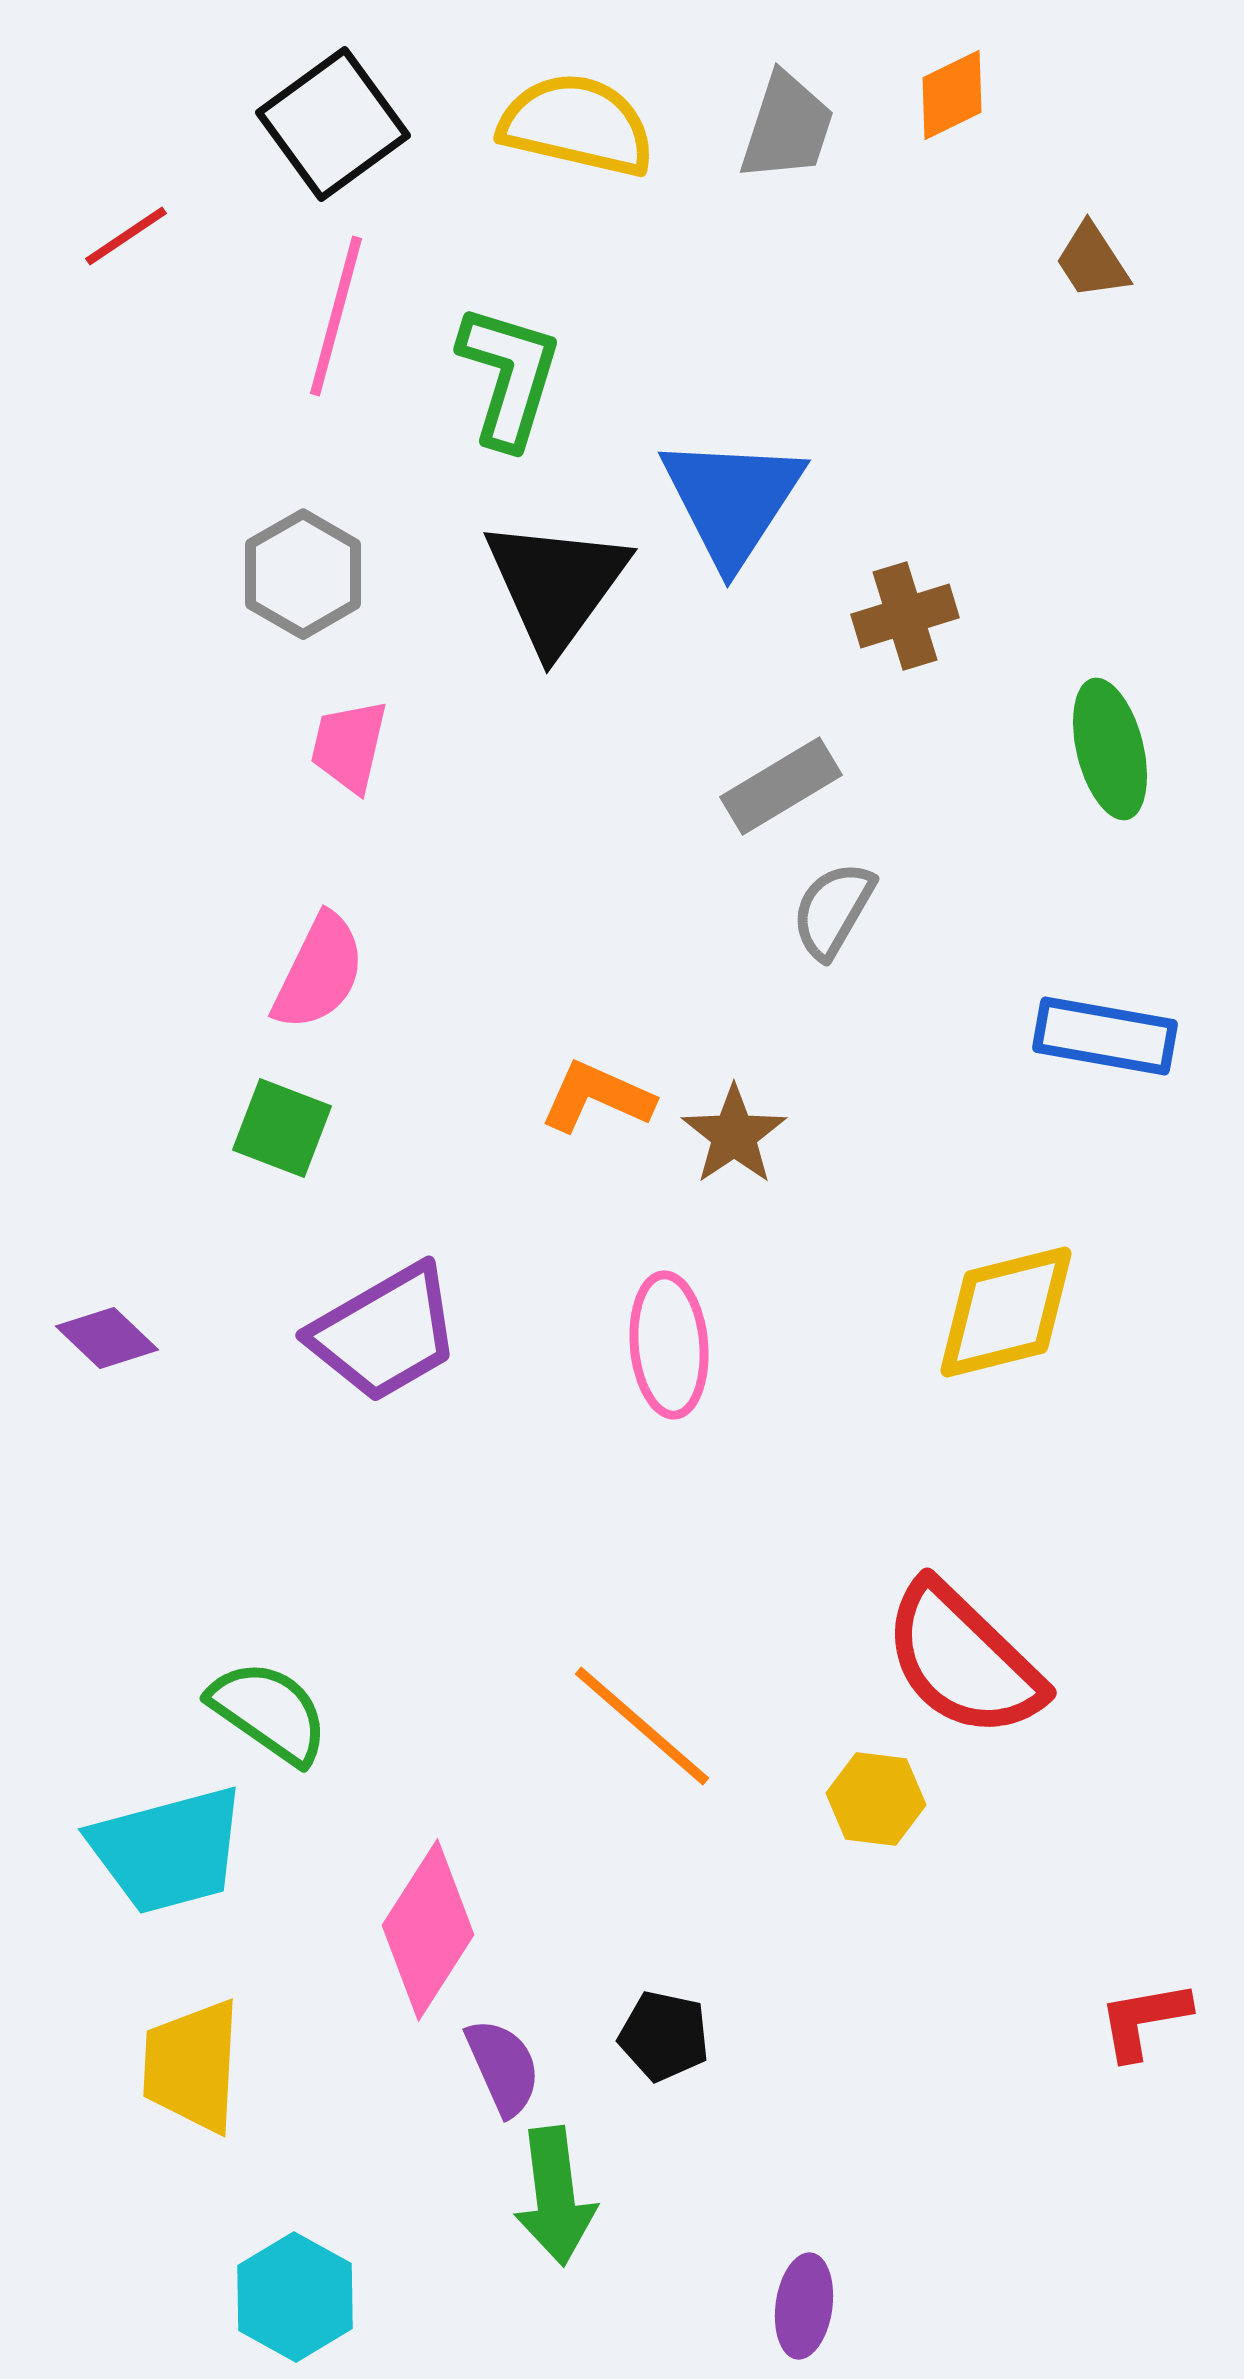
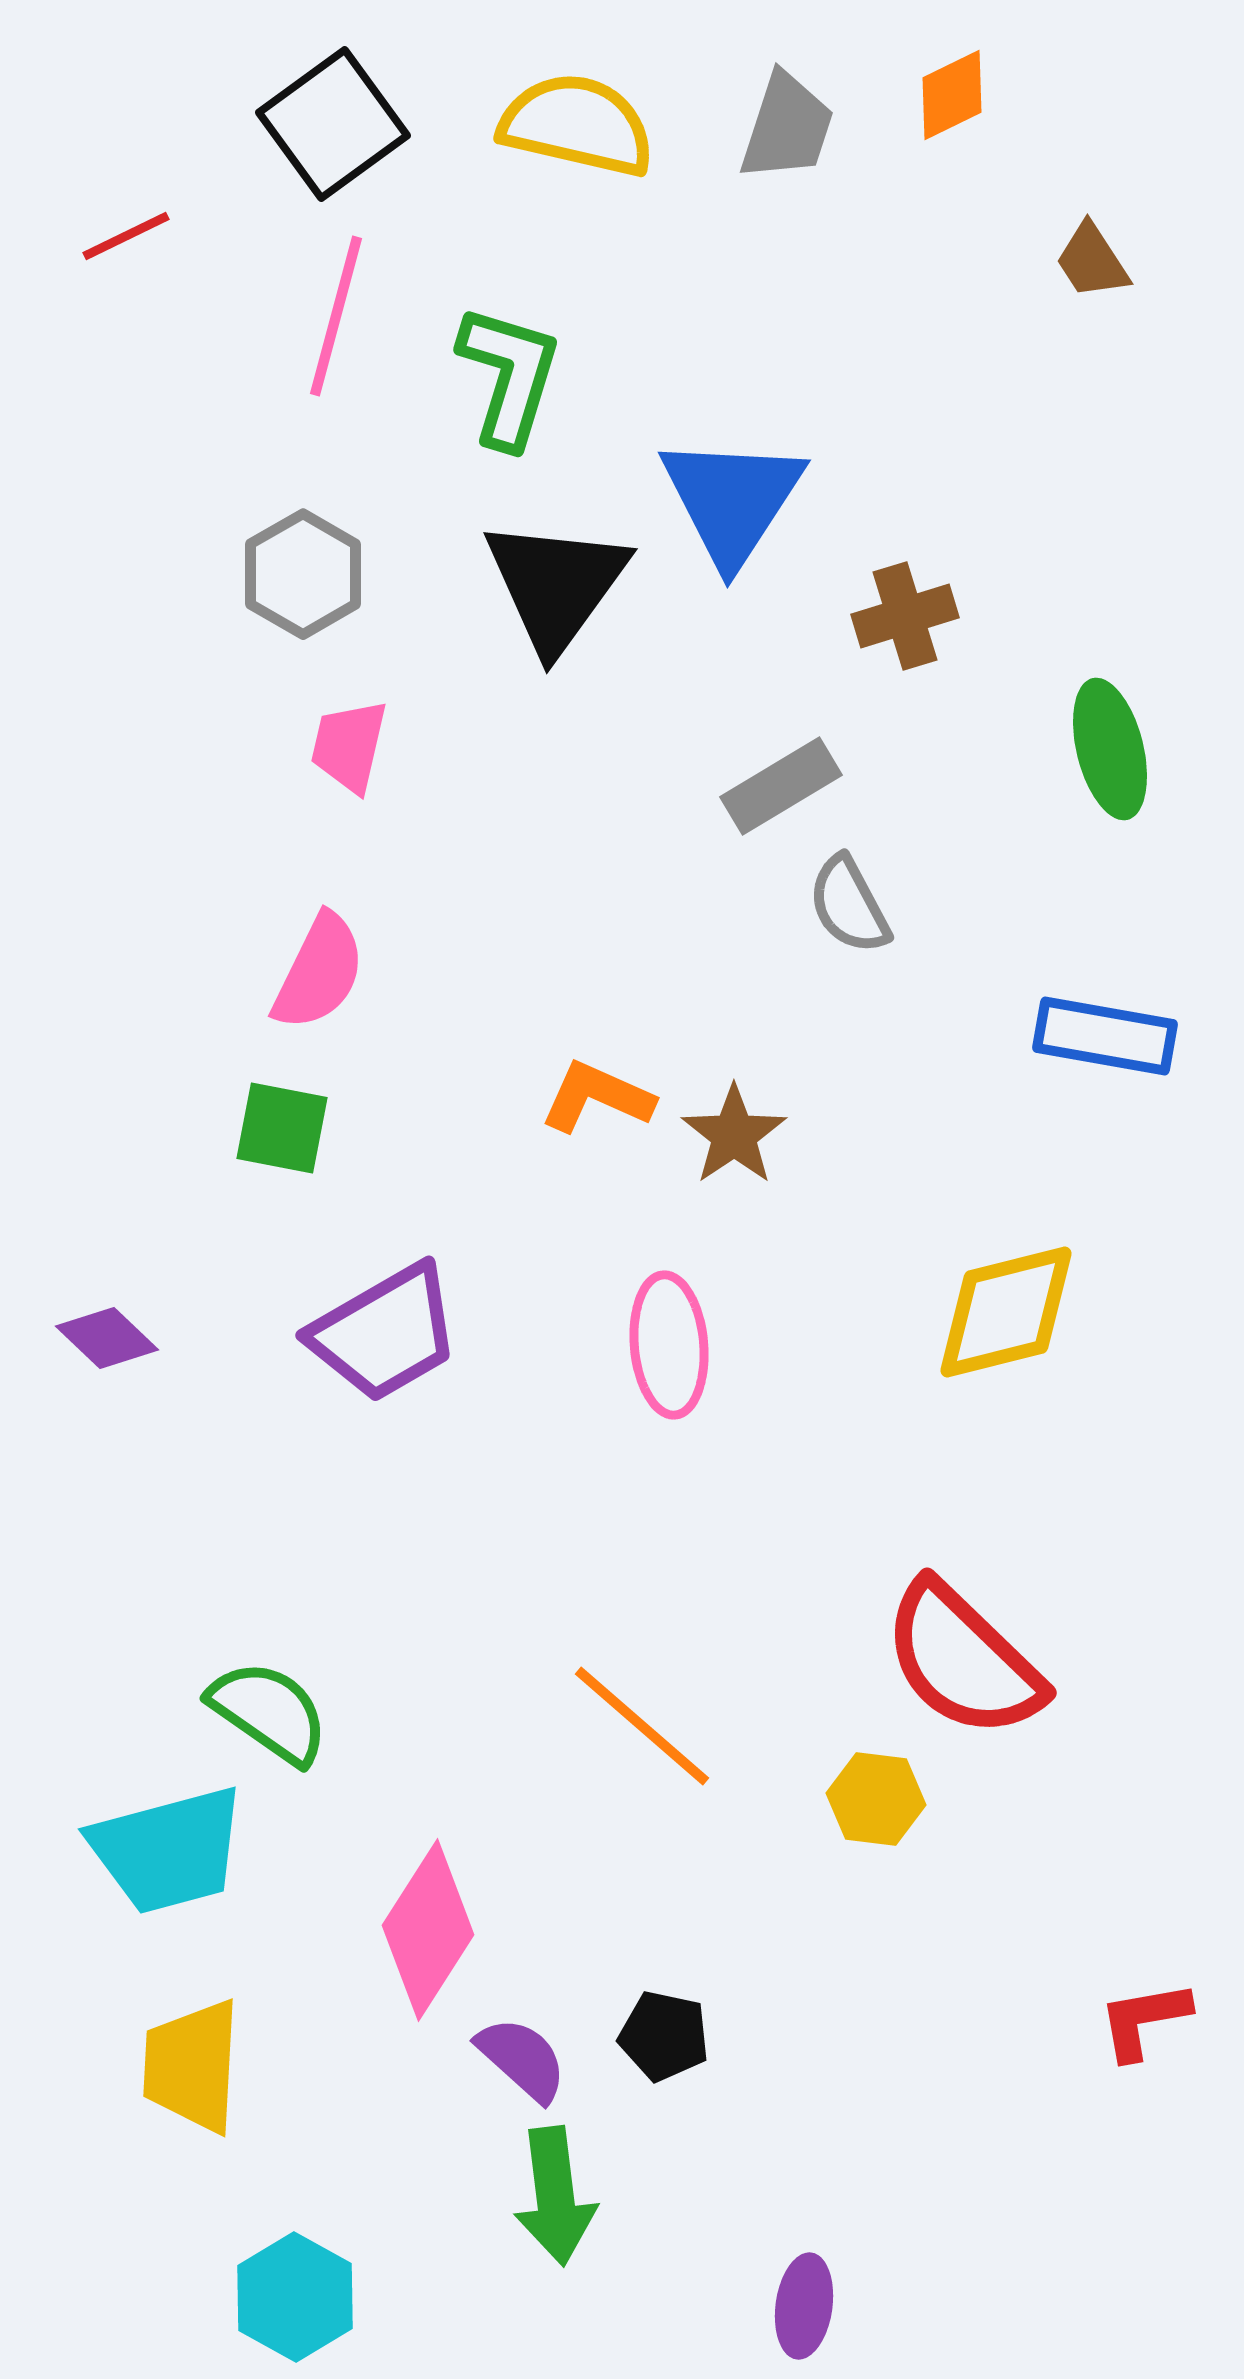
red line: rotated 8 degrees clockwise
gray semicircle: moved 16 px right, 5 px up; rotated 58 degrees counterclockwise
green square: rotated 10 degrees counterclockwise
purple semicircle: moved 19 px right, 8 px up; rotated 24 degrees counterclockwise
